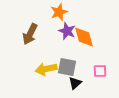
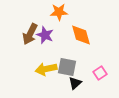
orange star: rotated 18 degrees clockwise
purple star: moved 22 px left, 4 px down
orange diamond: moved 3 px left, 2 px up
pink square: moved 2 px down; rotated 32 degrees counterclockwise
